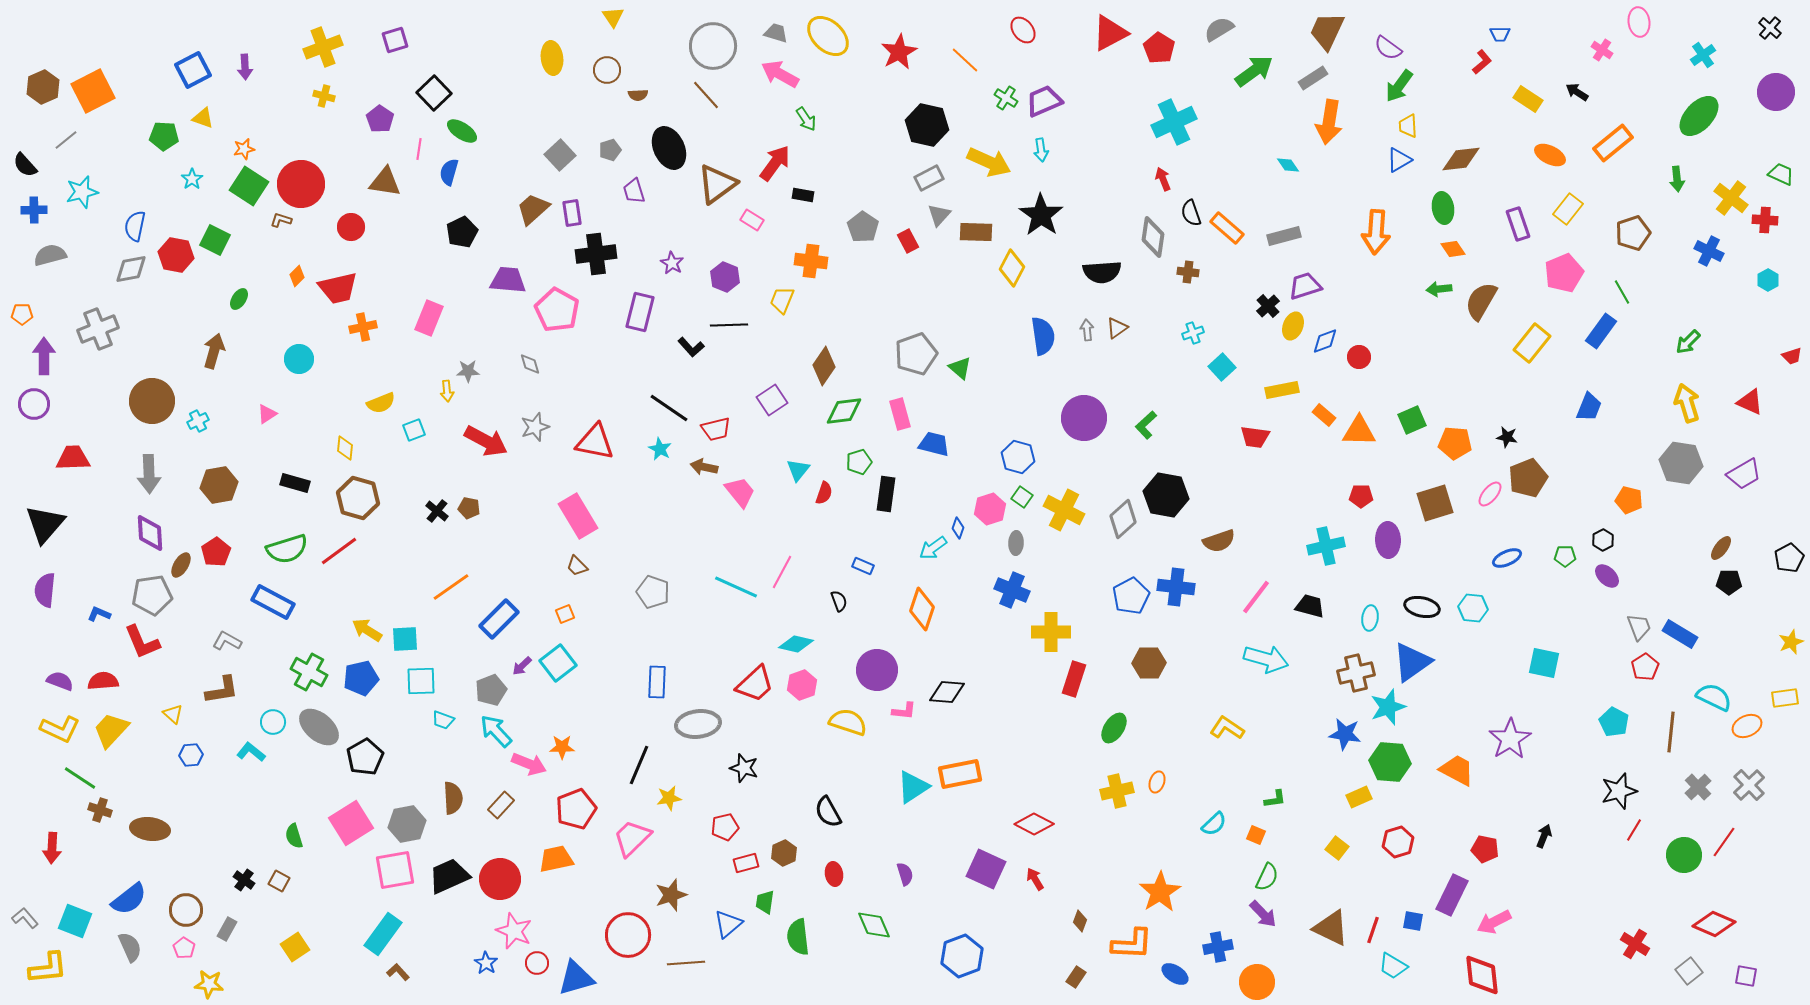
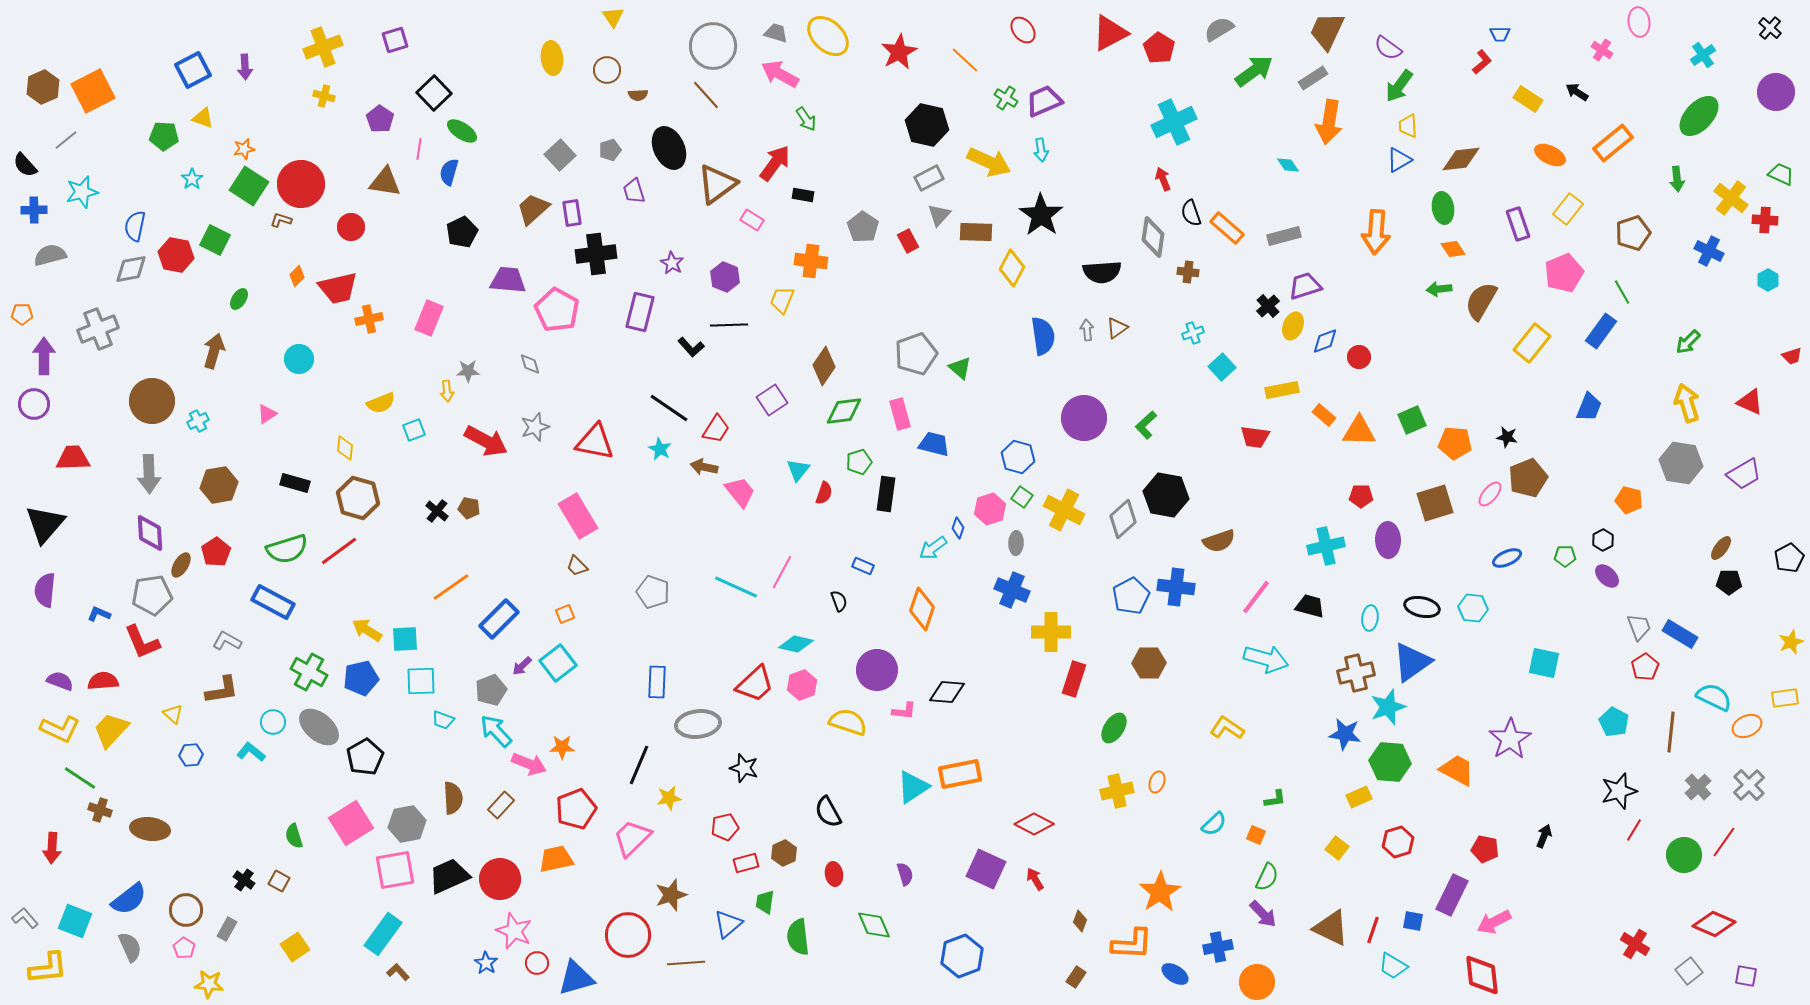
orange cross at (363, 327): moved 6 px right, 8 px up
red trapezoid at (716, 429): rotated 44 degrees counterclockwise
